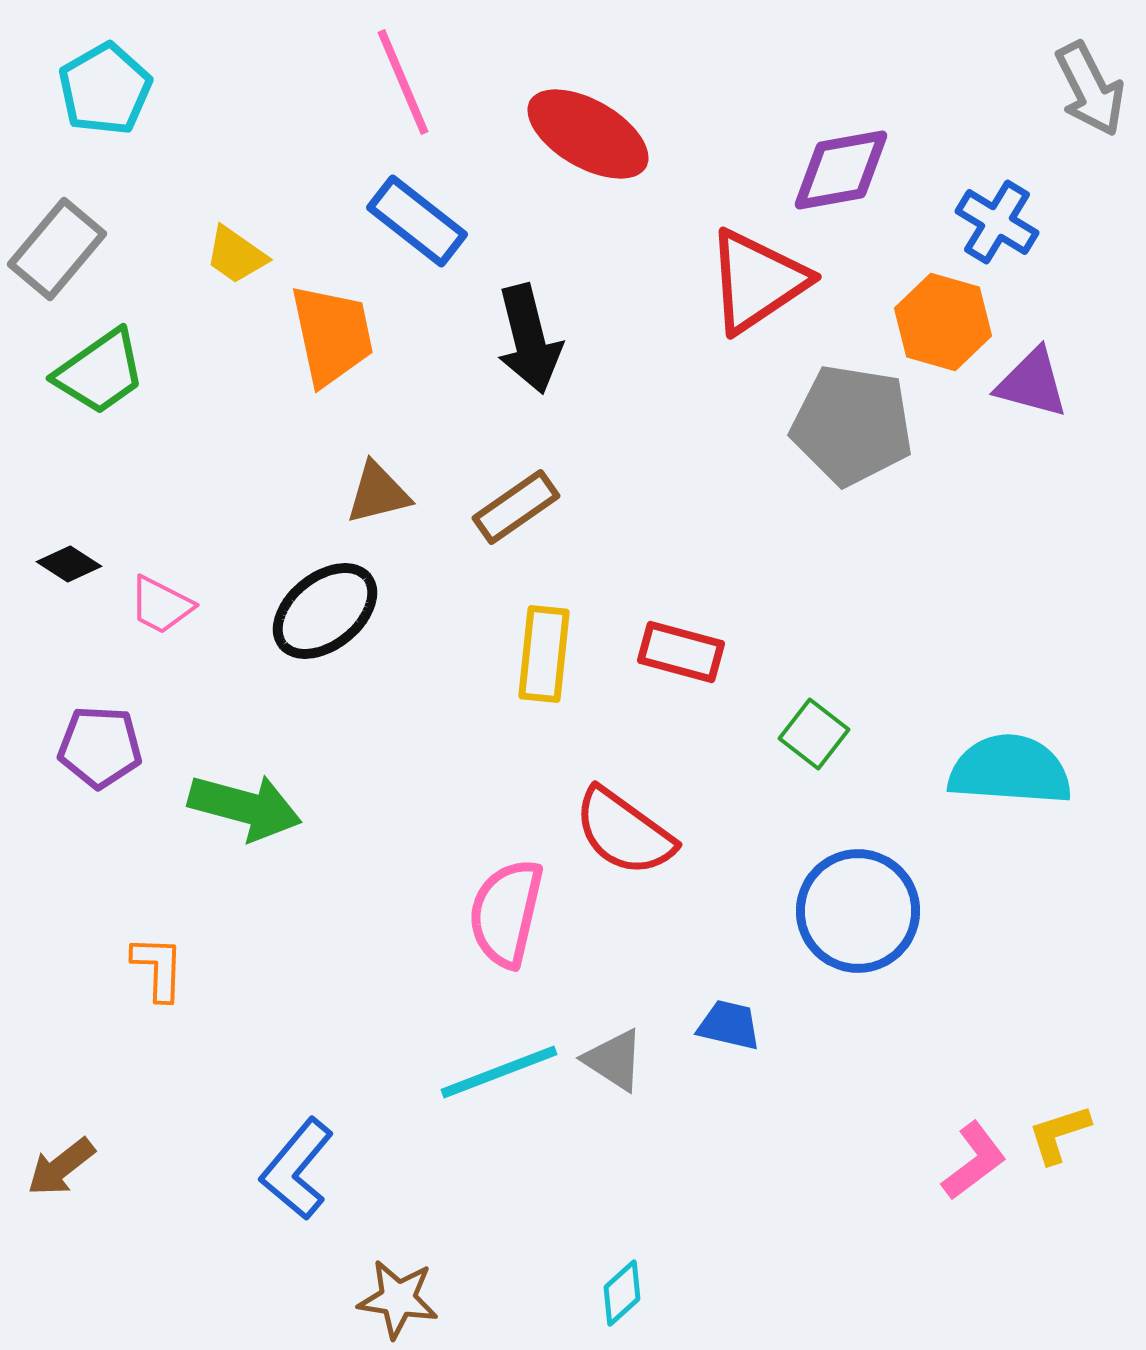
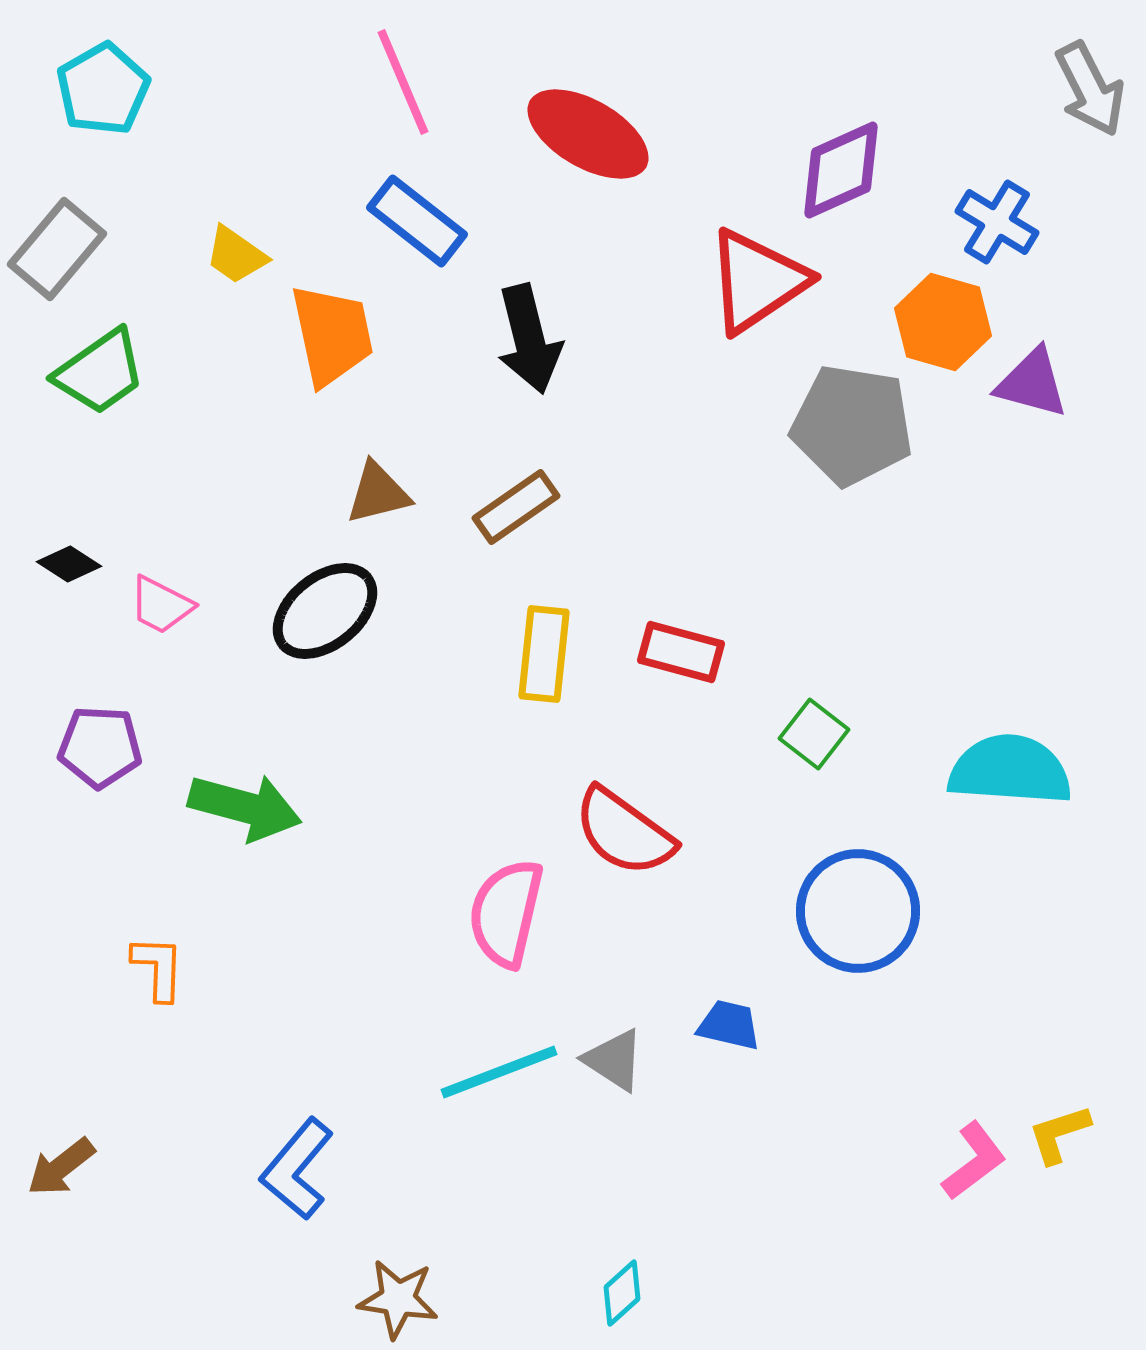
cyan pentagon: moved 2 px left
purple diamond: rotated 14 degrees counterclockwise
